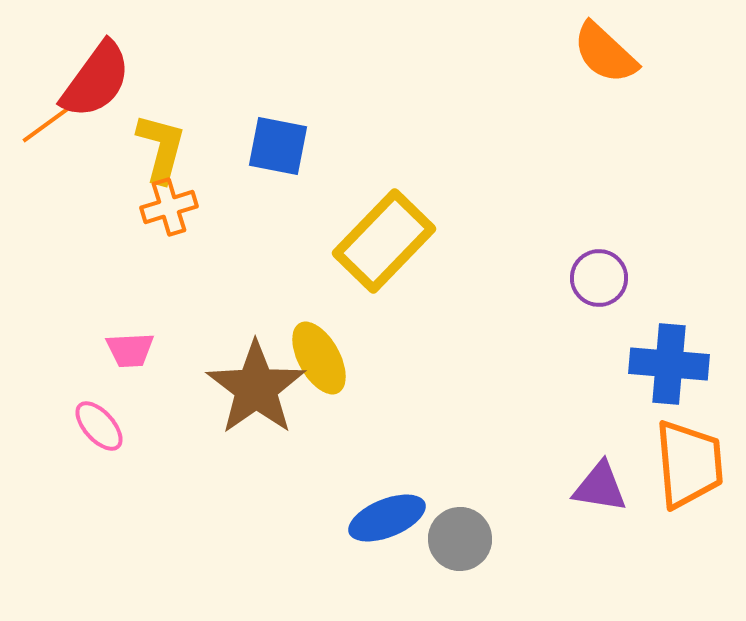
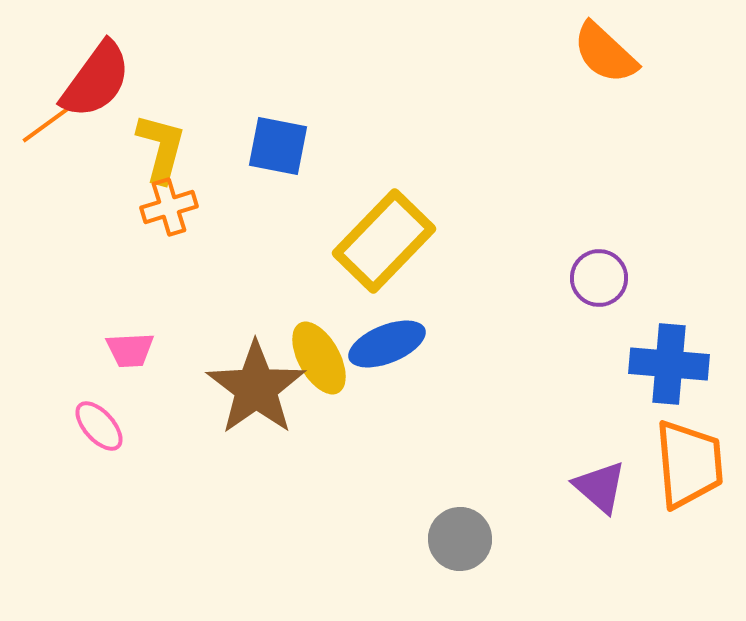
purple triangle: rotated 32 degrees clockwise
blue ellipse: moved 174 px up
